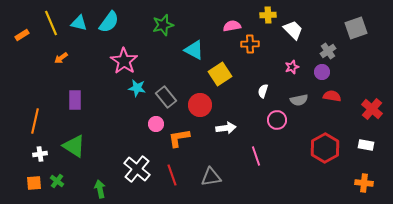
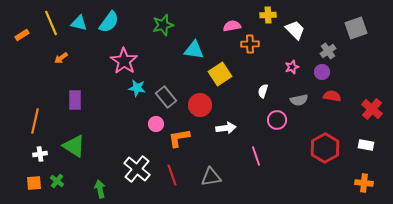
white trapezoid at (293, 30): moved 2 px right
cyan triangle at (194, 50): rotated 20 degrees counterclockwise
